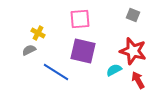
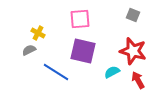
cyan semicircle: moved 2 px left, 2 px down
